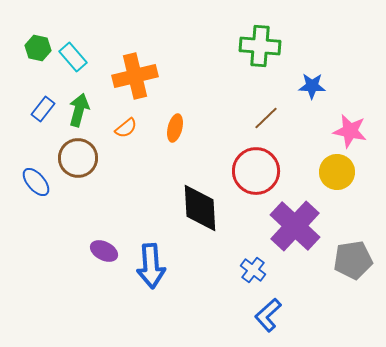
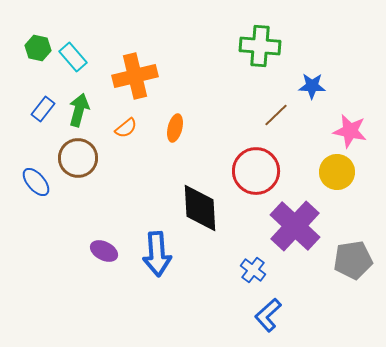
brown line: moved 10 px right, 3 px up
blue arrow: moved 6 px right, 12 px up
